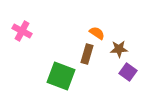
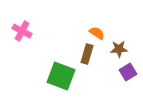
purple square: rotated 24 degrees clockwise
